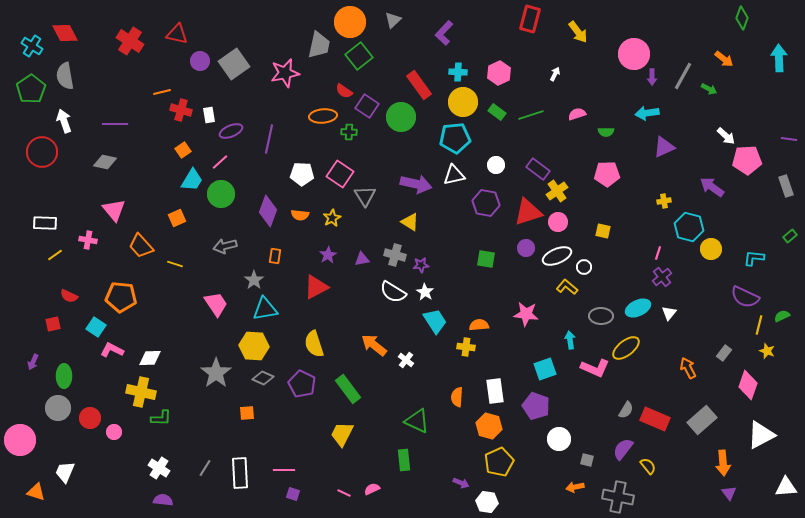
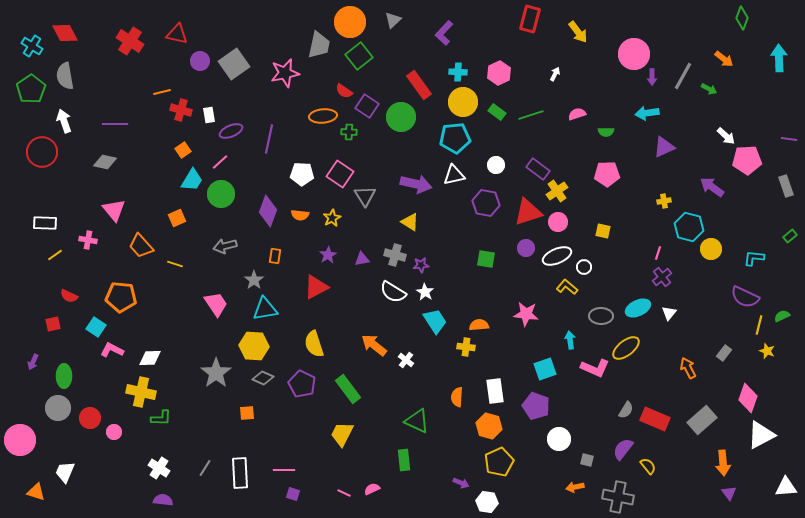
pink diamond at (748, 385): moved 13 px down
